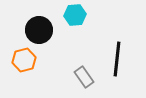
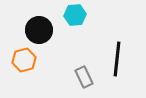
gray rectangle: rotated 10 degrees clockwise
